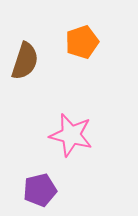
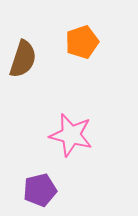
brown semicircle: moved 2 px left, 2 px up
